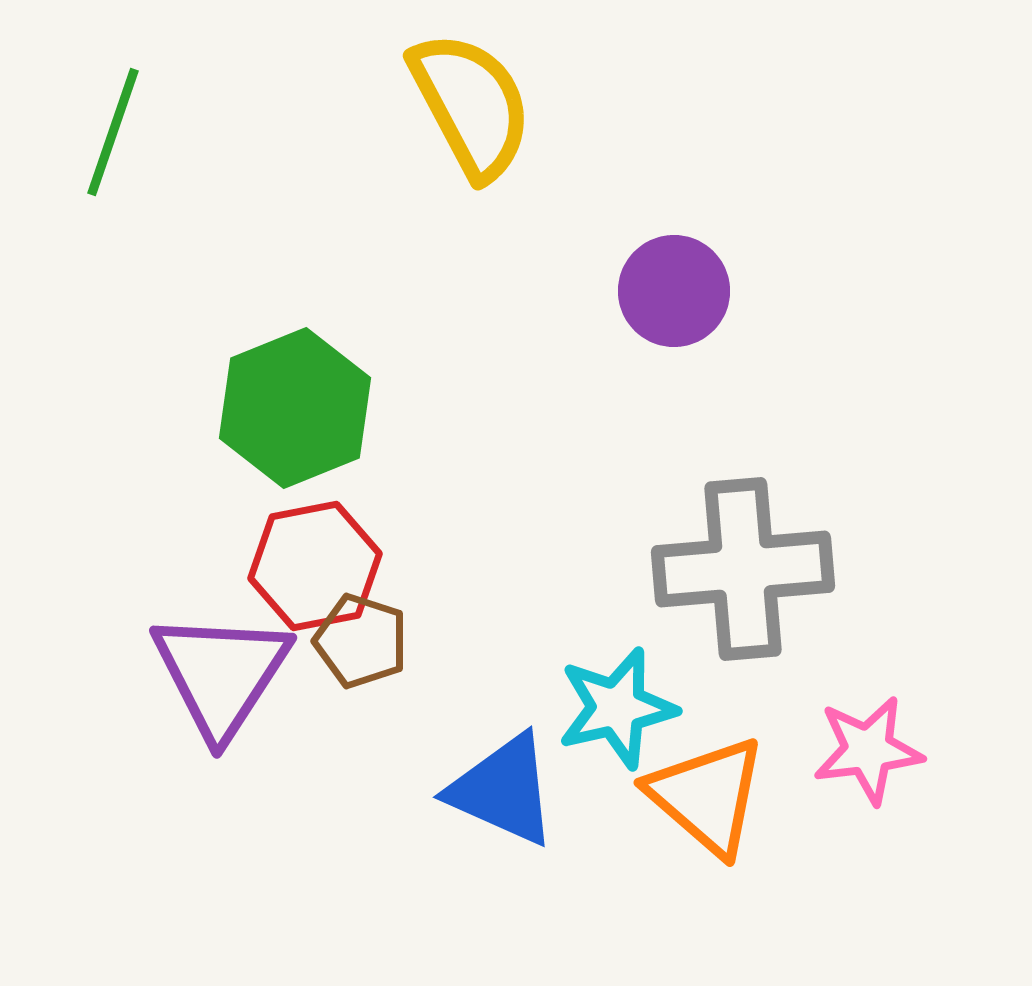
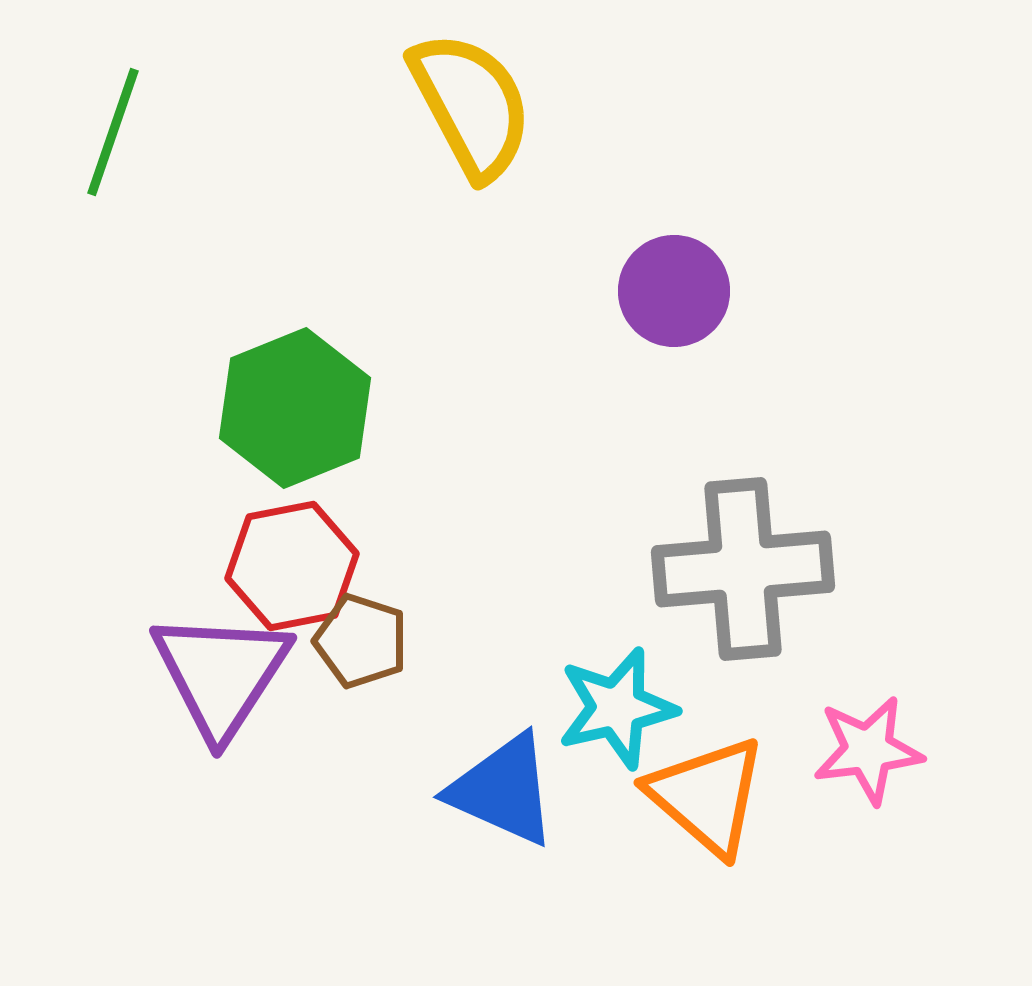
red hexagon: moved 23 px left
